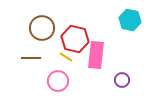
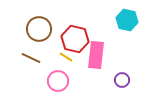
cyan hexagon: moved 3 px left
brown circle: moved 3 px left, 1 px down
brown line: rotated 24 degrees clockwise
